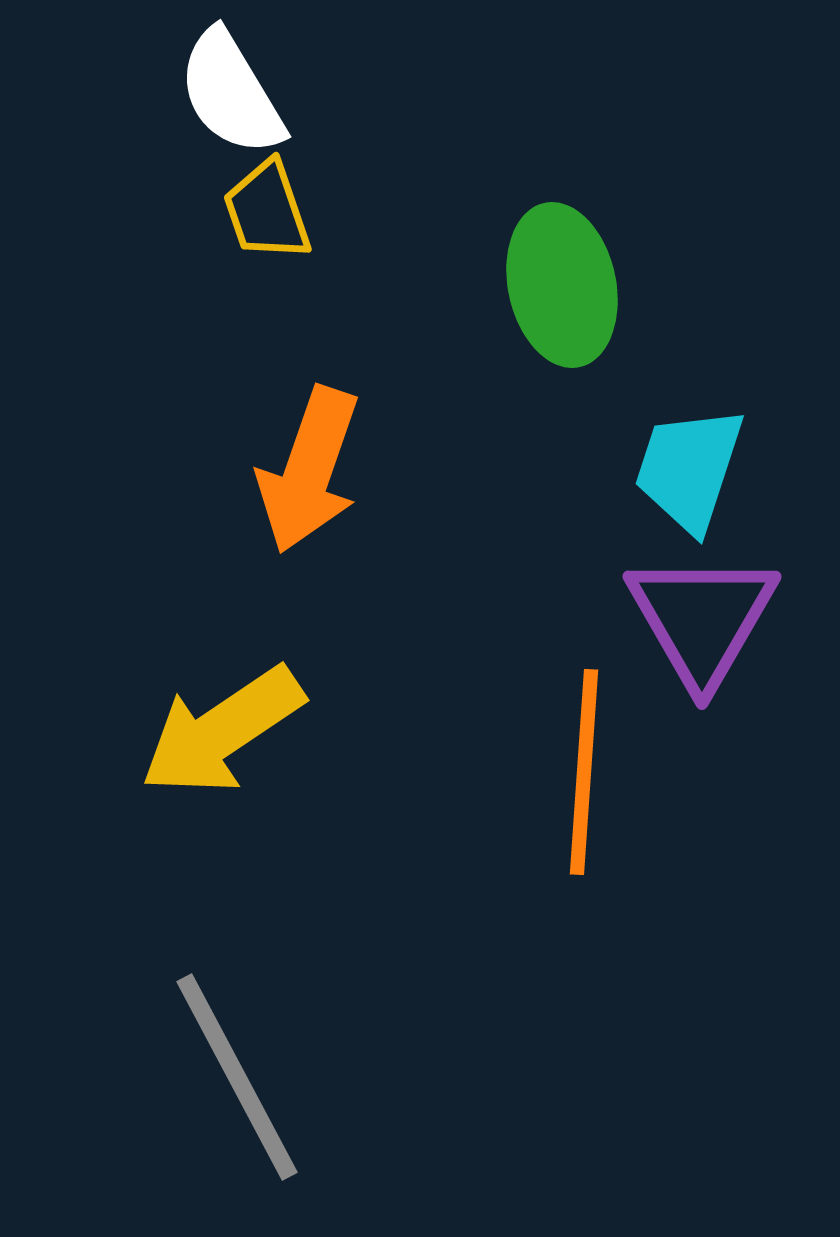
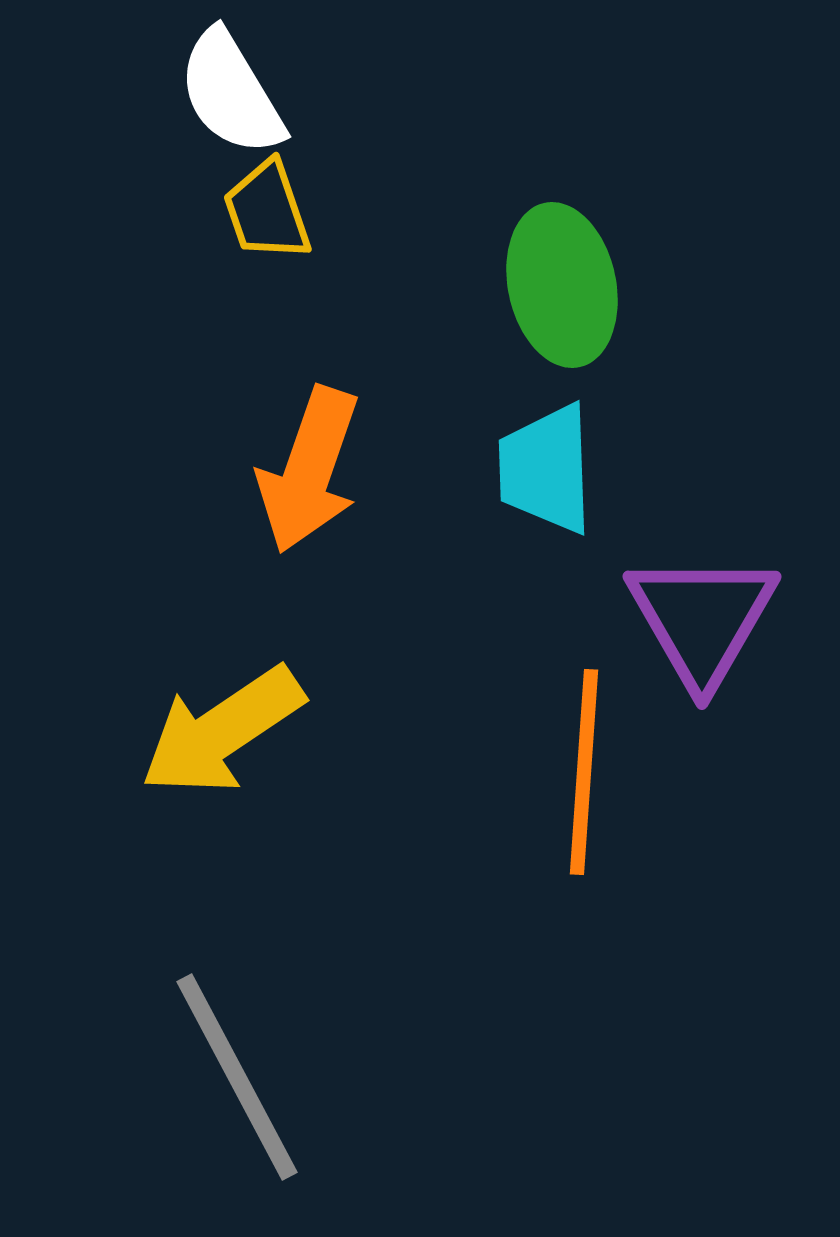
cyan trapezoid: moved 143 px left; rotated 20 degrees counterclockwise
